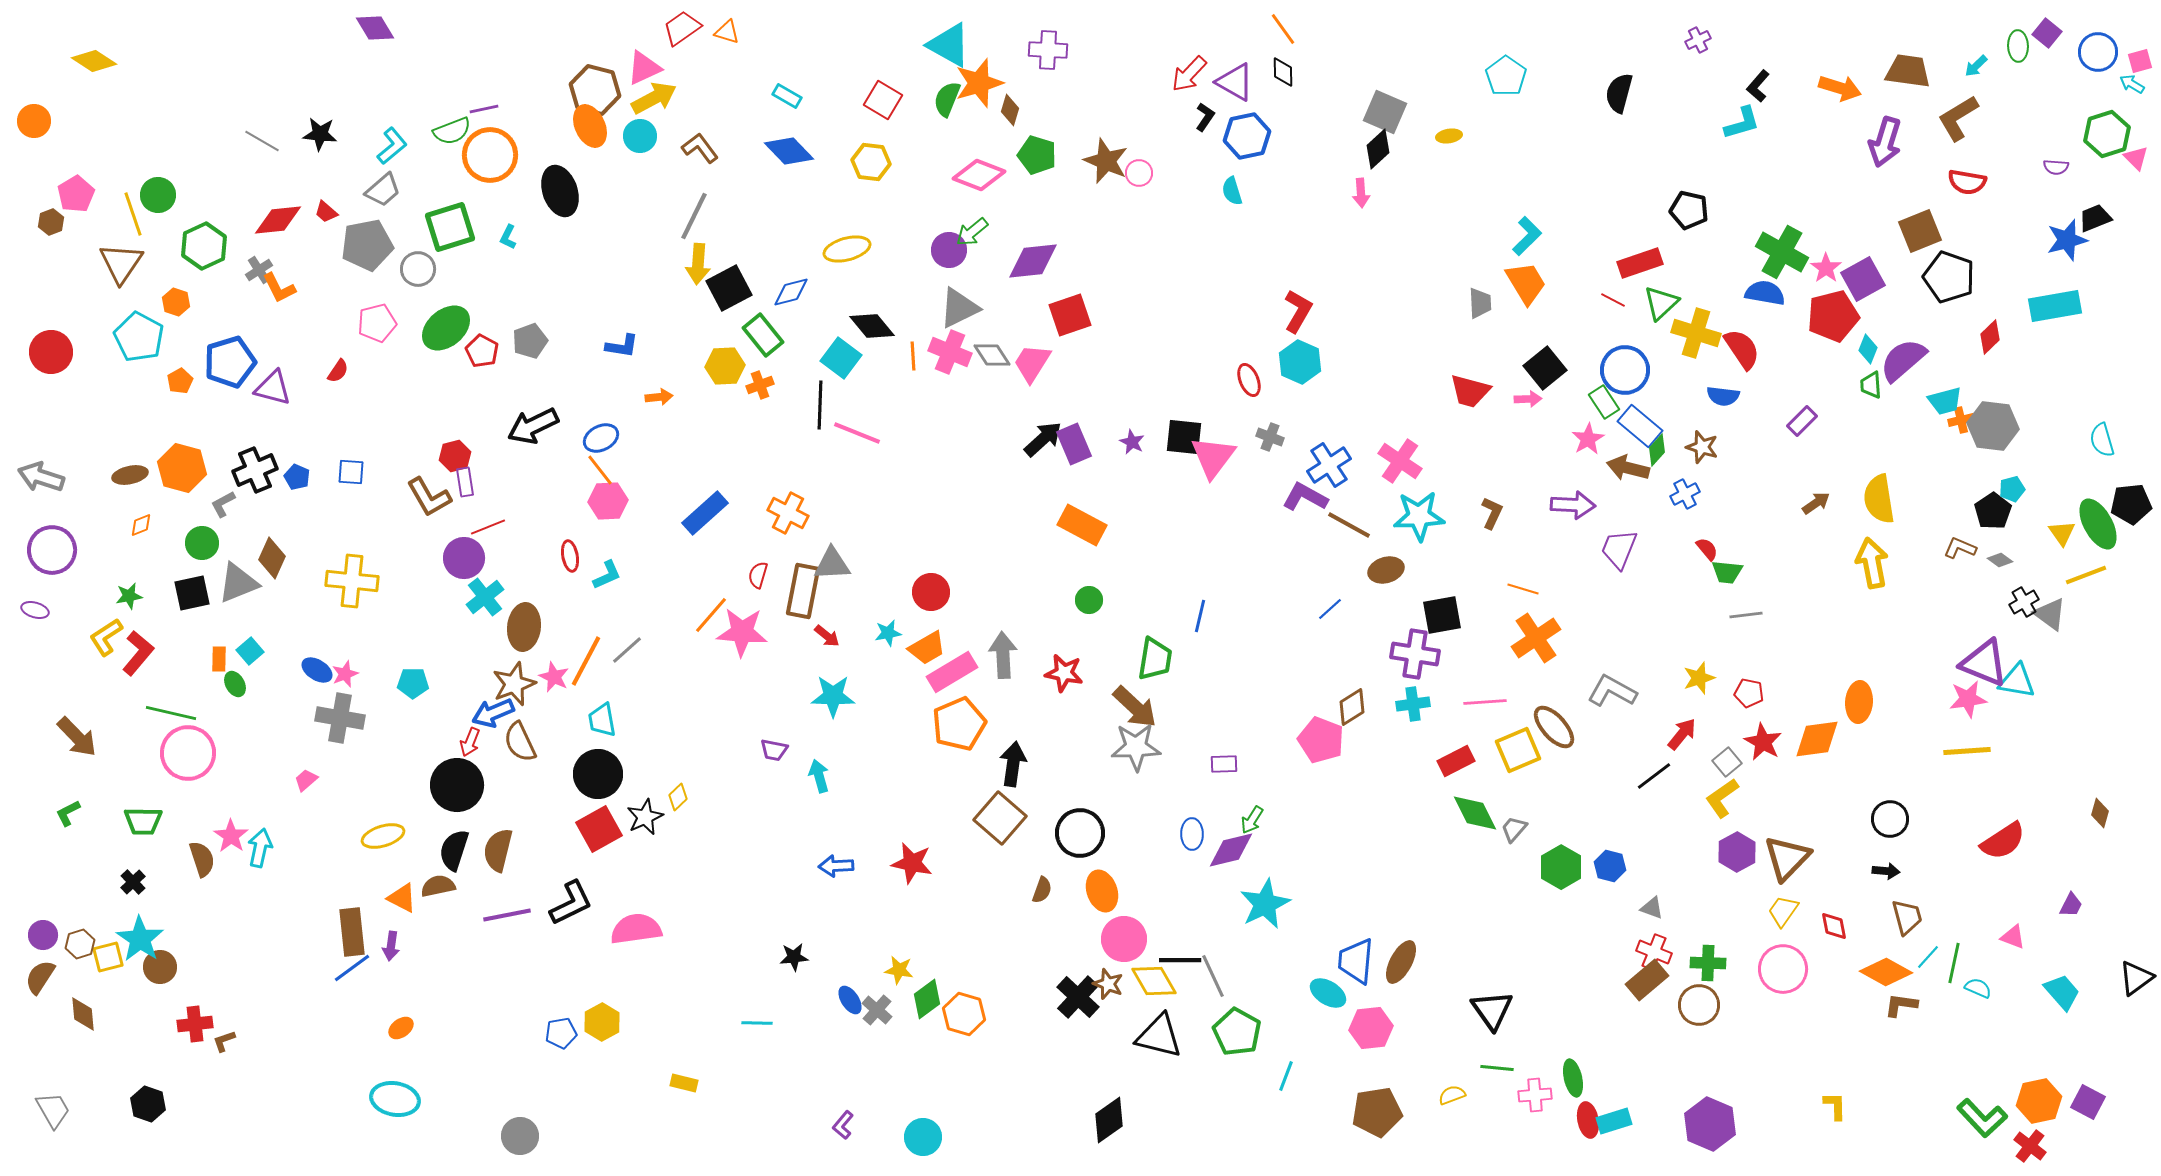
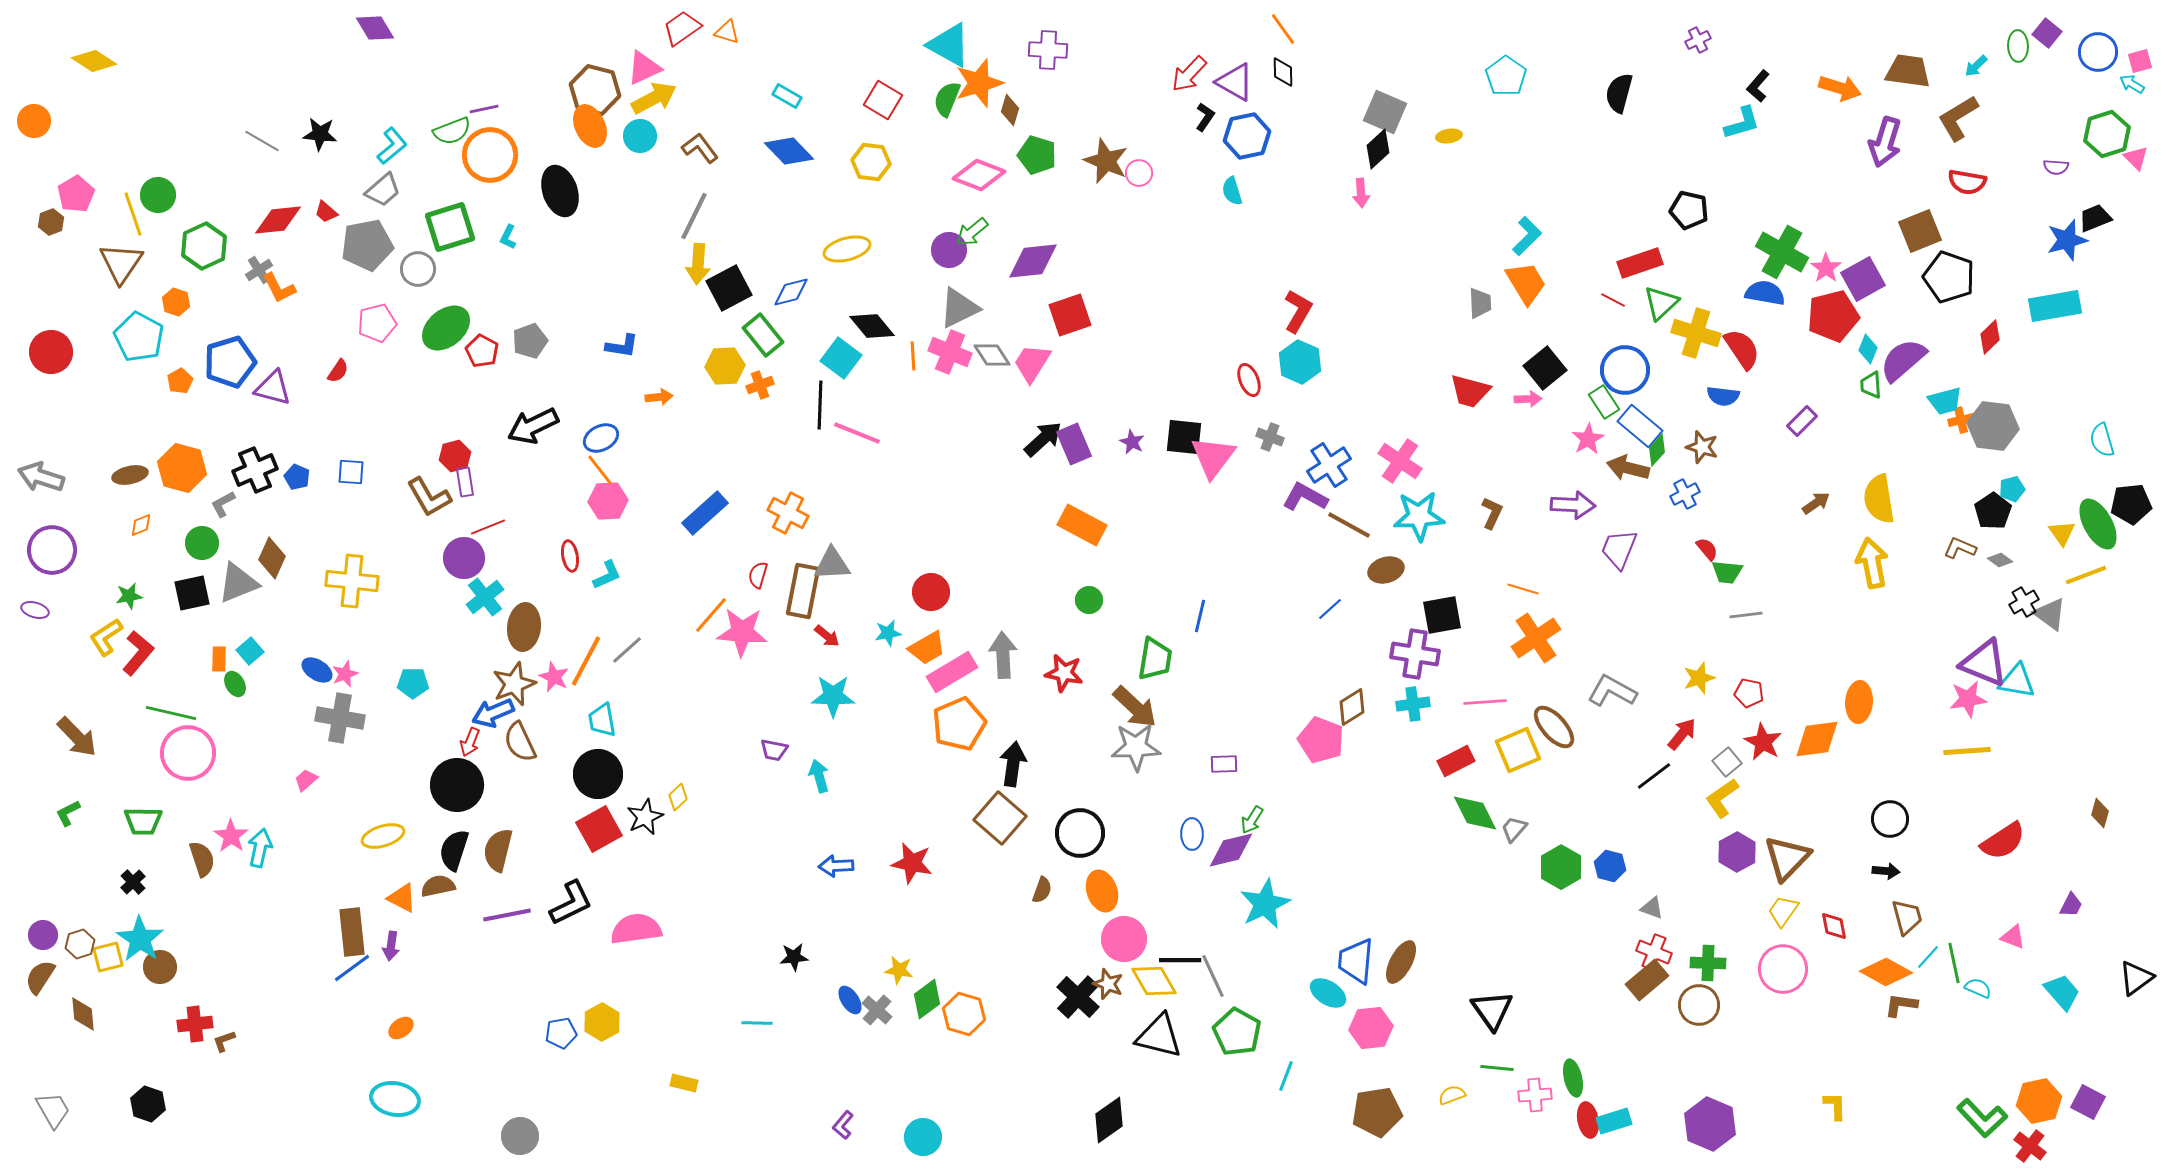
green line at (1954, 963): rotated 24 degrees counterclockwise
